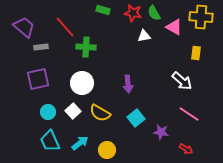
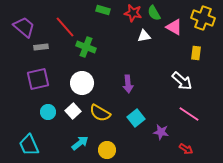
yellow cross: moved 2 px right, 1 px down; rotated 15 degrees clockwise
green cross: rotated 18 degrees clockwise
cyan trapezoid: moved 21 px left, 4 px down
